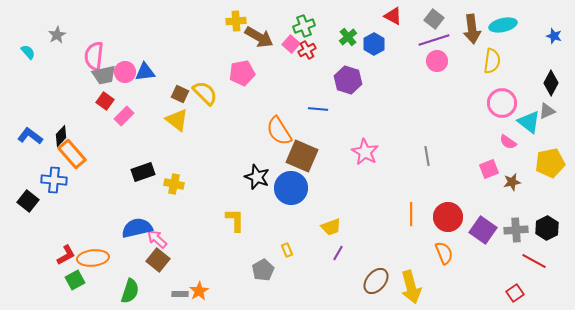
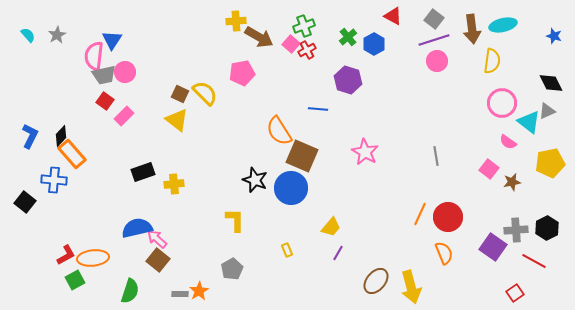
cyan semicircle at (28, 52): moved 17 px up
blue triangle at (145, 72): moved 33 px left, 32 px up; rotated 50 degrees counterclockwise
black diamond at (551, 83): rotated 55 degrees counterclockwise
blue L-shape at (30, 136): rotated 80 degrees clockwise
gray line at (427, 156): moved 9 px right
pink square at (489, 169): rotated 30 degrees counterclockwise
black star at (257, 177): moved 2 px left, 3 px down
yellow cross at (174, 184): rotated 18 degrees counterclockwise
black square at (28, 201): moved 3 px left, 1 px down
orange line at (411, 214): moved 9 px right; rotated 25 degrees clockwise
yellow trapezoid at (331, 227): rotated 30 degrees counterclockwise
purple square at (483, 230): moved 10 px right, 17 px down
gray pentagon at (263, 270): moved 31 px left, 1 px up
